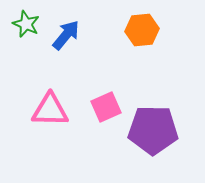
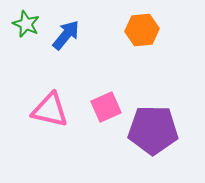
pink triangle: rotated 12 degrees clockwise
